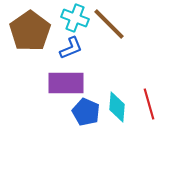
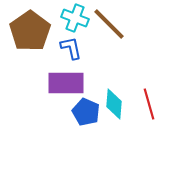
blue L-shape: rotated 80 degrees counterclockwise
cyan diamond: moved 3 px left, 3 px up
